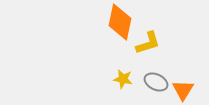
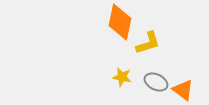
yellow star: moved 1 px left, 2 px up
orange triangle: rotated 25 degrees counterclockwise
